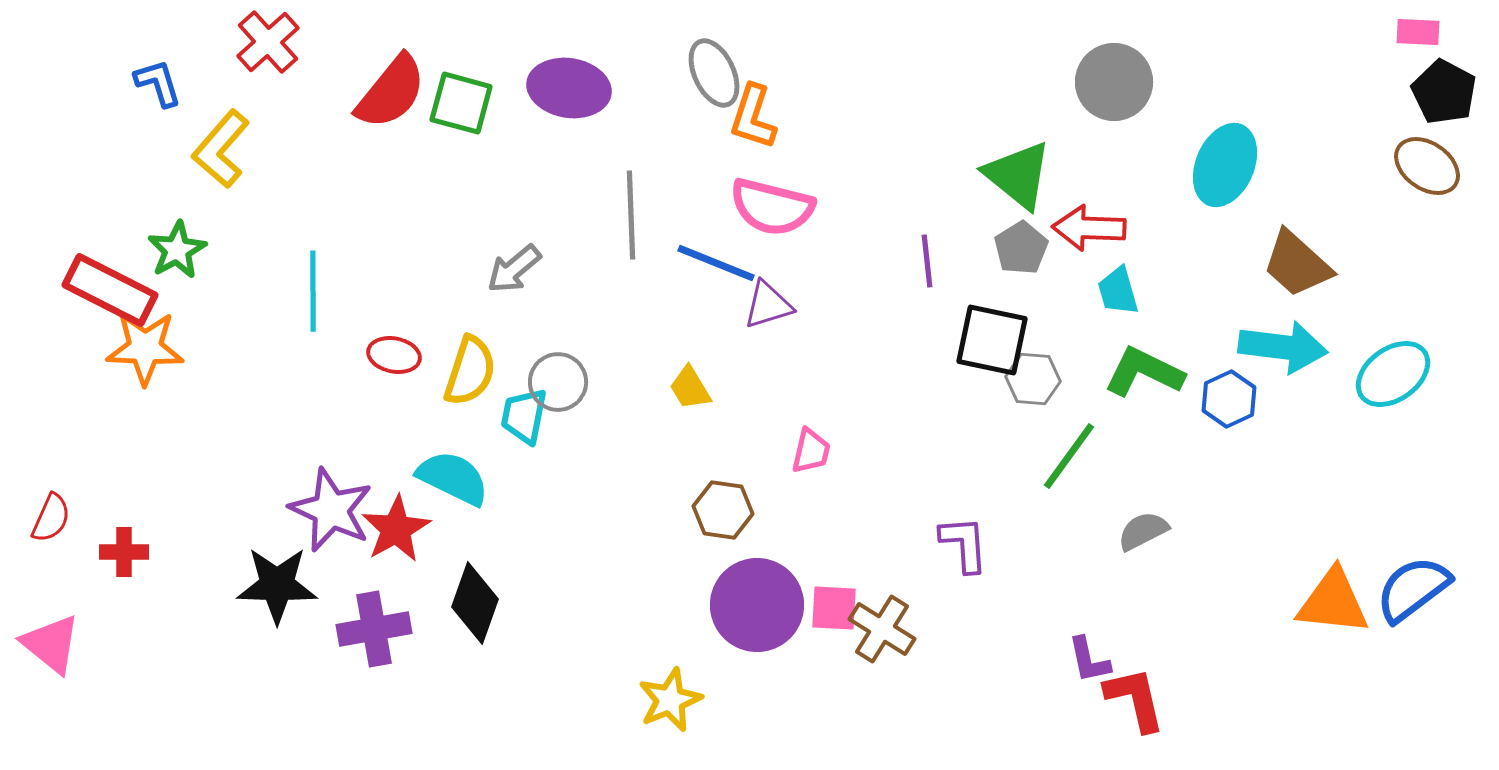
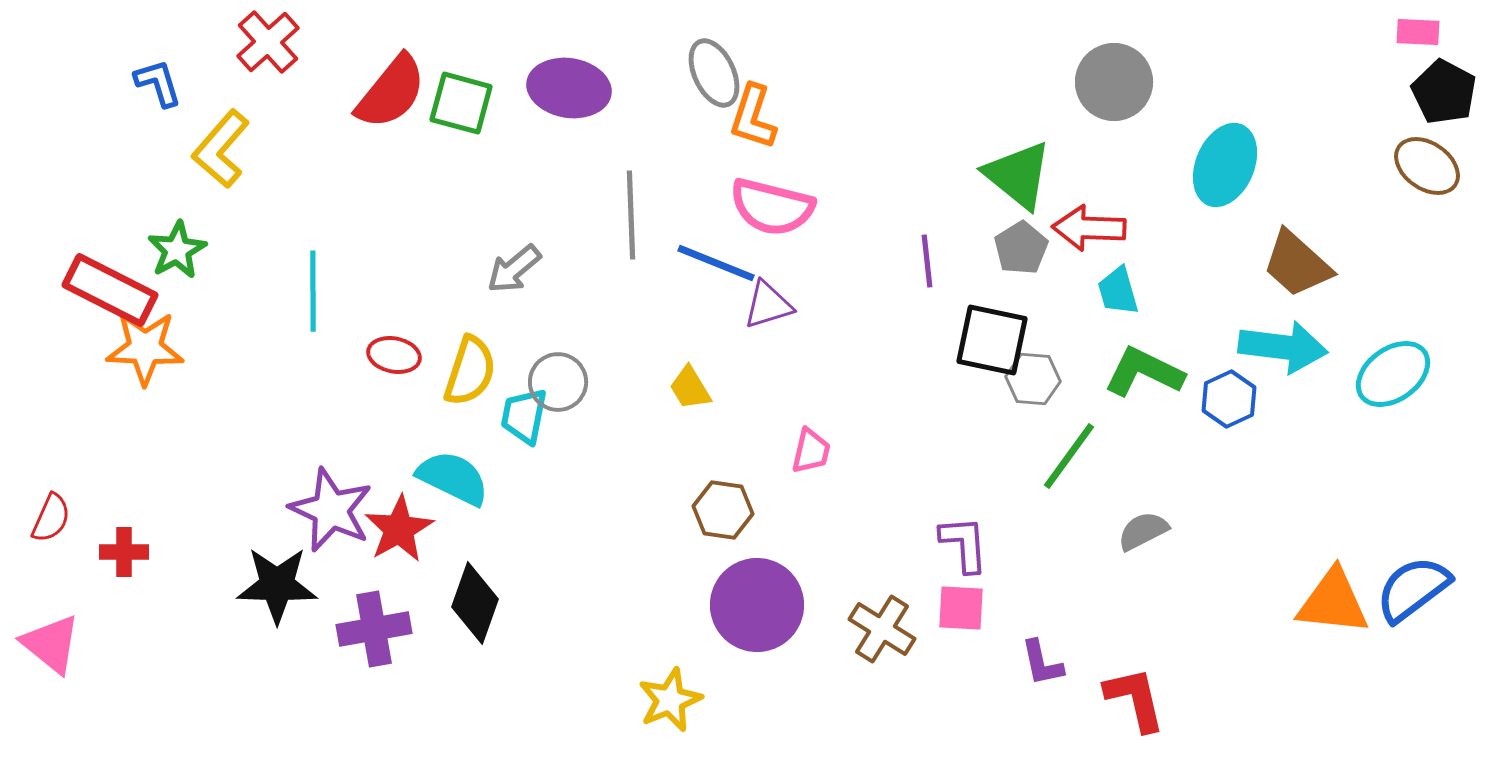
red star at (396, 529): moved 3 px right
pink square at (834, 608): moved 127 px right
purple L-shape at (1089, 660): moved 47 px left, 3 px down
